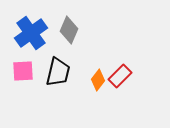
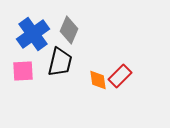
blue cross: moved 2 px right, 1 px down
black trapezoid: moved 2 px right, 10 px up
orange diamond: rotated 45 degrees counterclockwise
